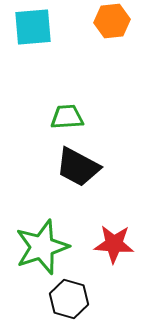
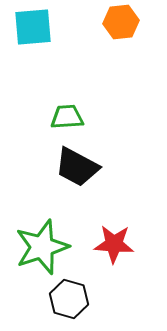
orange hexagon: moved 9 px right, 1 px down
black trapezoid: moved 1 px left
